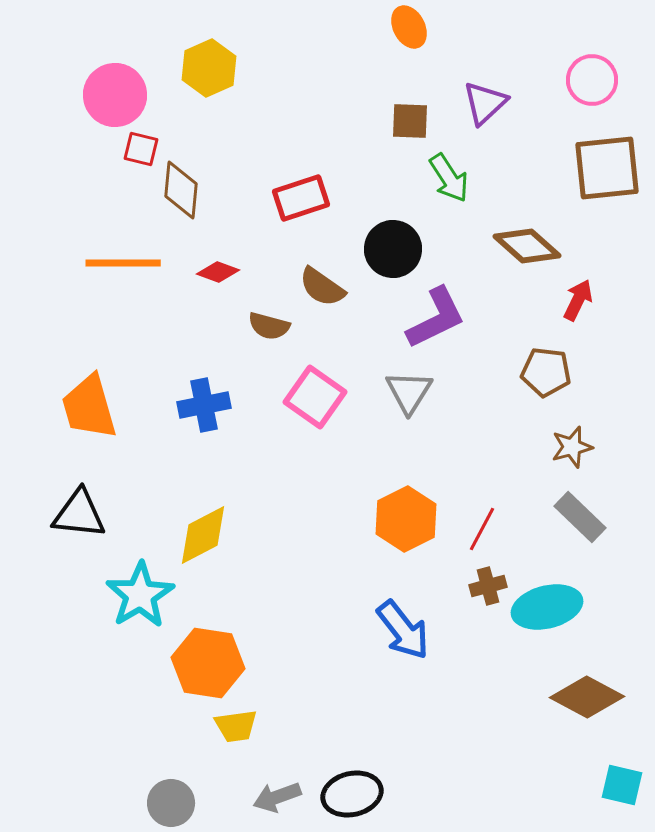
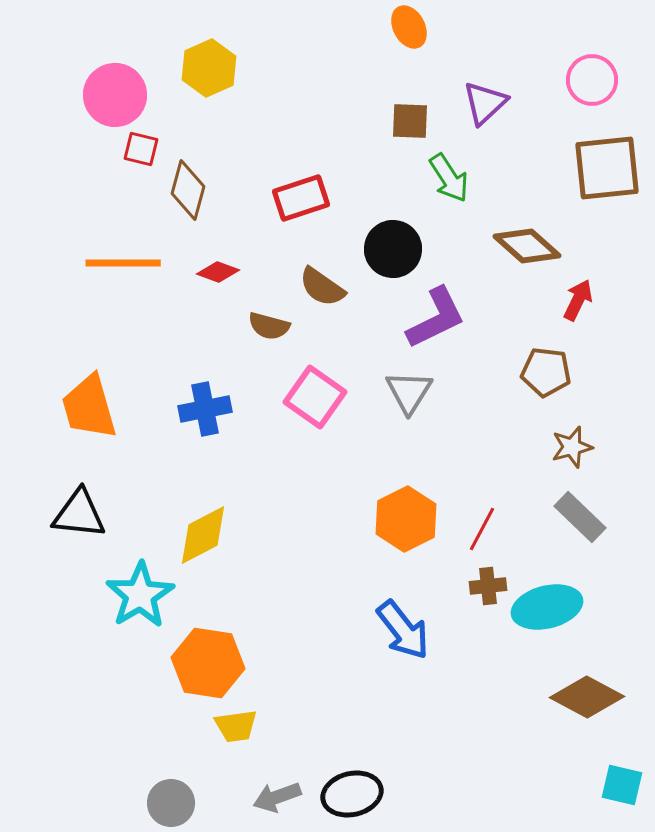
brown diamond at (181, 190): moved 7 px right; rotated 10 degrees clockwise
blue cross at (204, 405): moved 1 px right, 4 px down
brown cross at (488, 586): rotated 9 degrees clockwise
